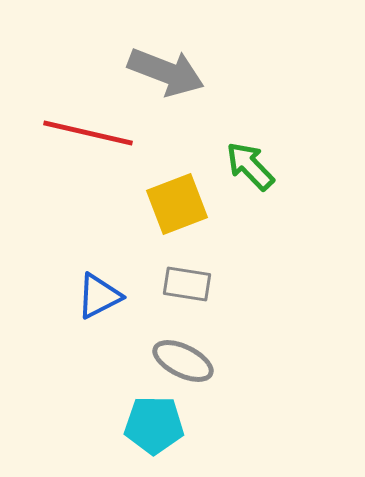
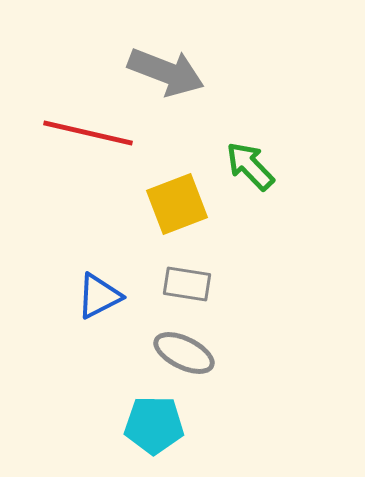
gray ellipse: moved 1 px right, 8 px up
